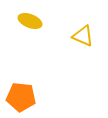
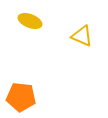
yellow triangle: moved 1 px left
